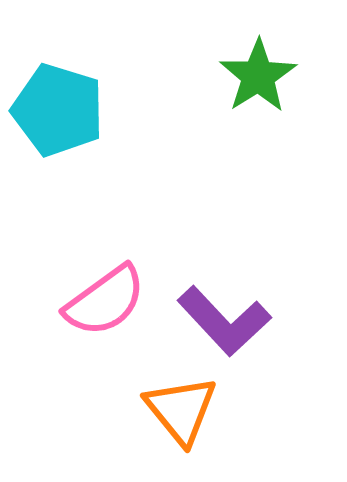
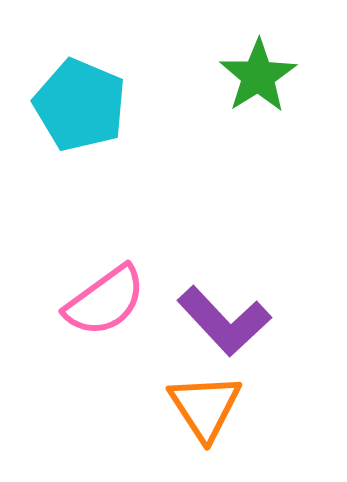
cyan pentagon: moved 22 px right, 5 px up; rotated 6 degrees clockwise
orange triangle: moved 24 px right, 3 px up; rotated 6 degrees clockwise
